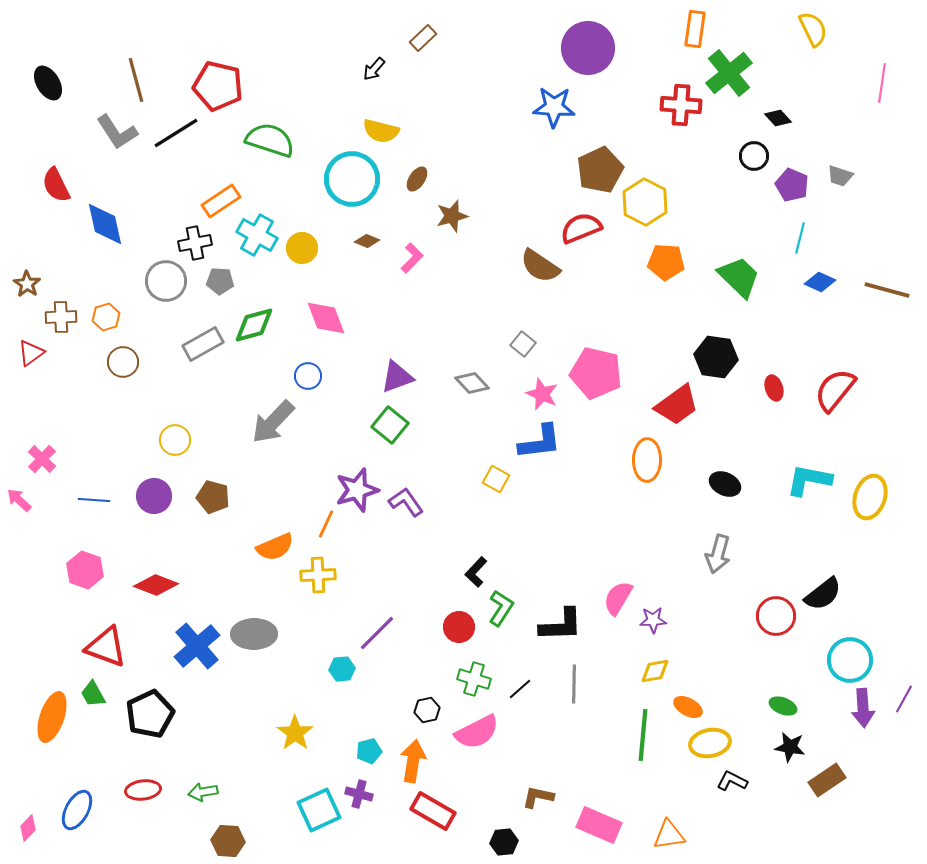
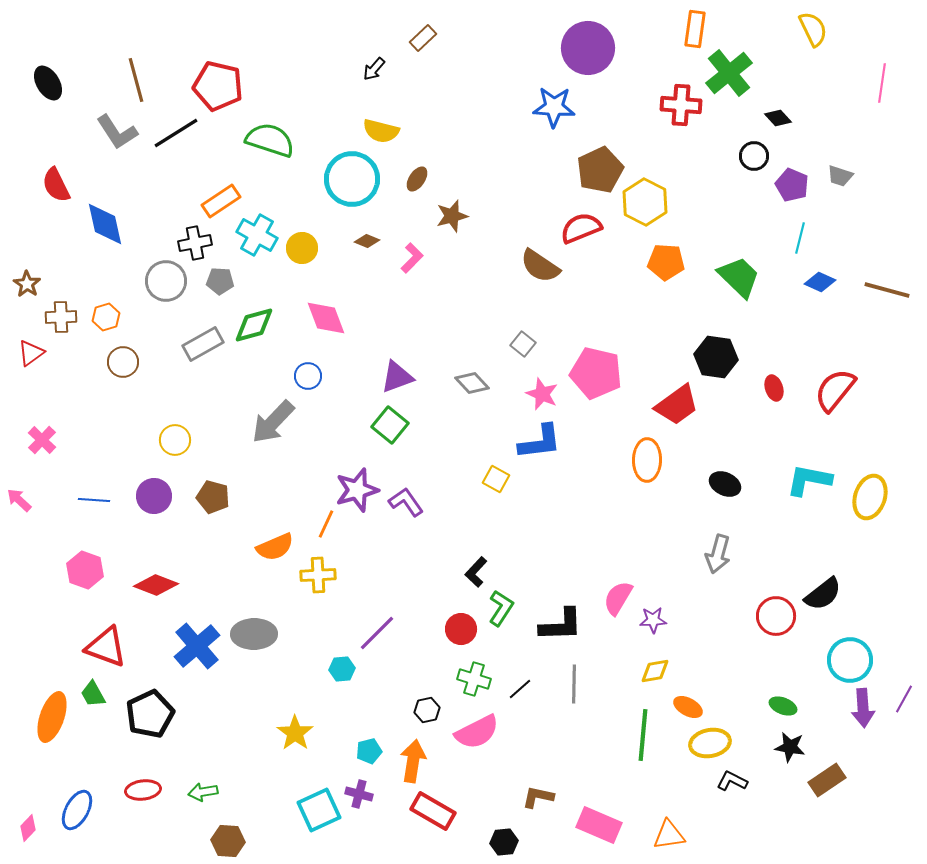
pink cross at (42, 459): moved 19 px up
red circle at (459, 627): moved 2 px right, 2 px down
